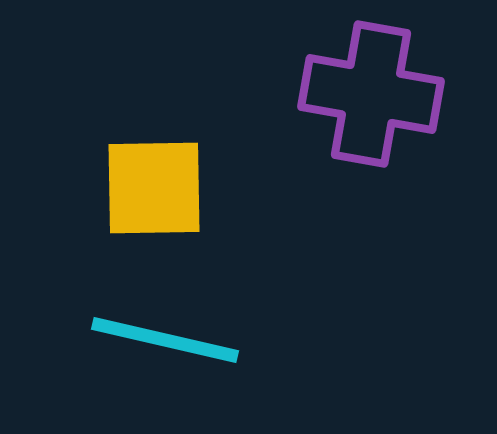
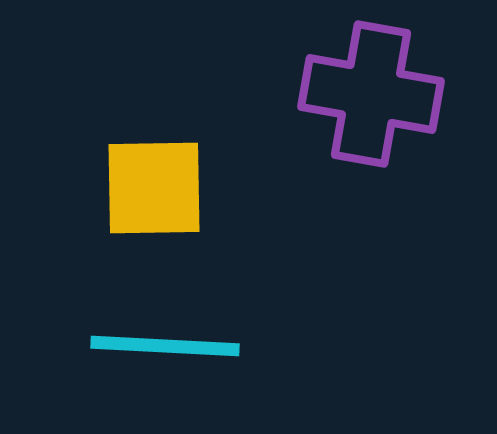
cyan line: moved 6 px down; rotated 10 degrees counterclockwise
